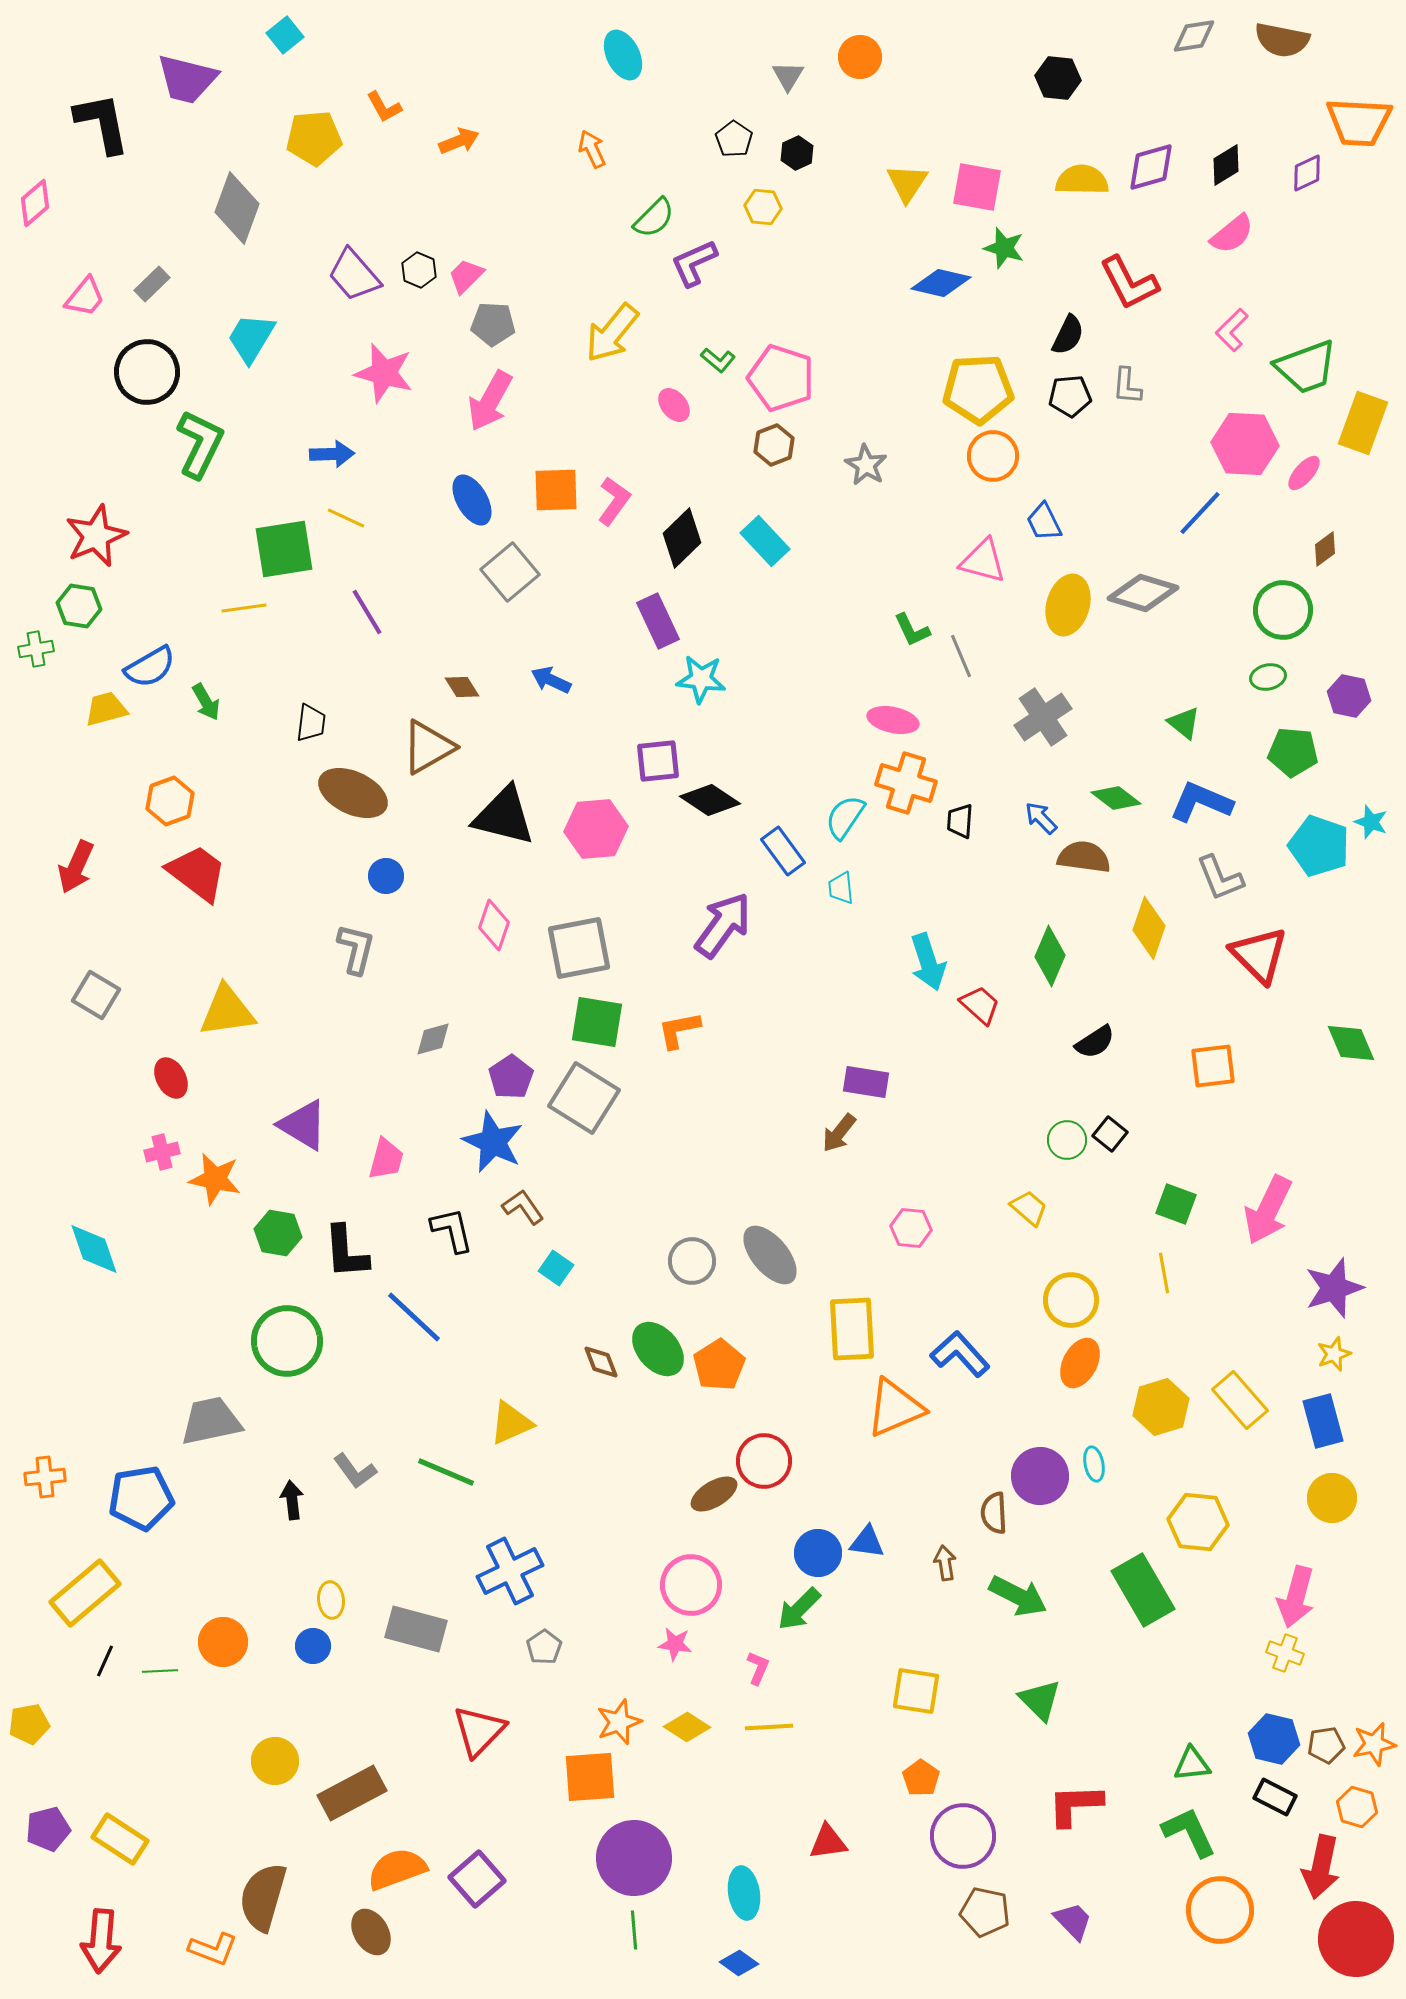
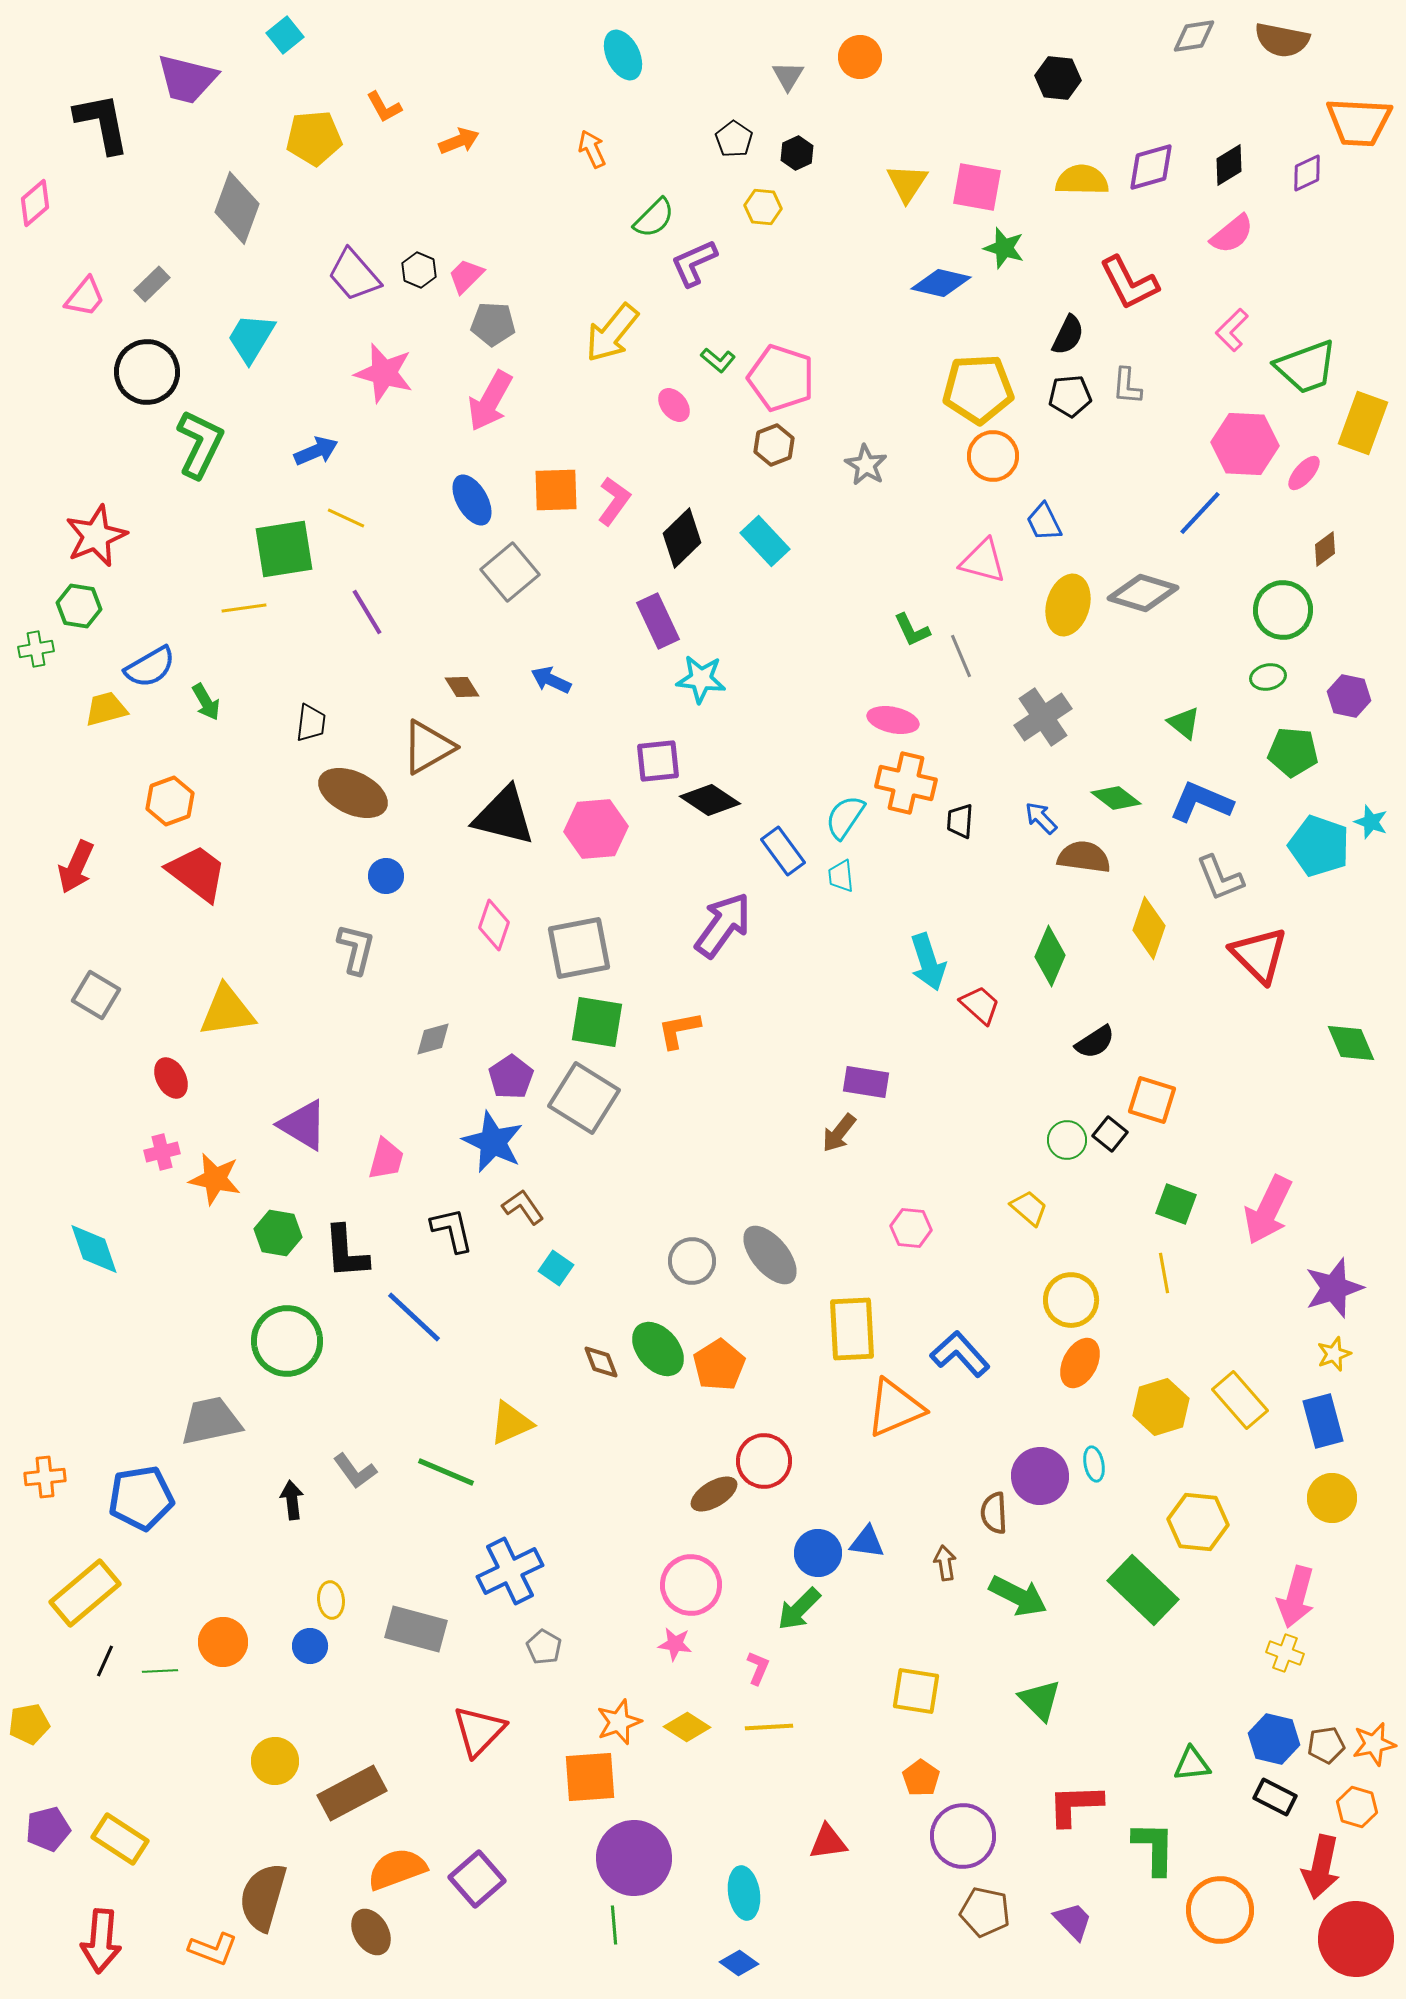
black diamond at (1226, 165): moved 3 px right
blue arrow at (332, 454): moved 16 px left, 3 px up; rotated 21 degrees counterclockwise
orange cross at (906, 783): rotated 4 degrees counterclockwise
cyan trapezoid at (841, 888): moved 12 px up
orange square at (1213, 1066): moved 61 px left, 34 px down; rotated 24 degrees clockwise
green rectangle at (1143, 1590): rotated 16 degrees counterclockwise
blue circle at (313, 1646): moved 3 px left
gray pentagon at (544, 1647): rotated 8 degrees counterclockwise
green L-shape at (1189, 1832): moved 35 px left, 16 px down; rotated 26 degrees clockwise
green line at (634, 1930): moved 20 px left, 5 px up
